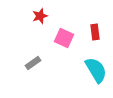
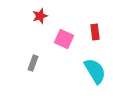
pink square: moved 1 px down
gray rectangle: rotated 35 degrees counterclockwise
cyan semicircle: moved 1 px left, 1 px down
